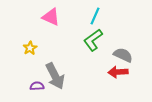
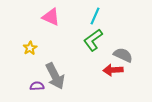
red arrow: moved 5 px left, 2 px up
